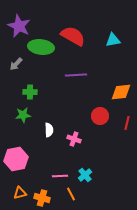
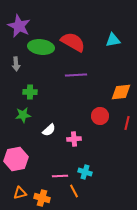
red semicircle: moved 6 px down
gray arrow: rotated 48 degrees counterclockwise
white semicircle: rotated 48 degrees clockwise
pink cross: rotated 24 degrees counterclockwise
cyan cross: moved 3 px up; rotated 32 degrees counterclockwise
orange line: moved 3 px right, 3 px up
